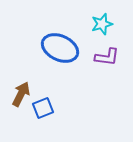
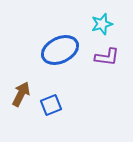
blue ellipse: moved 2 px down; rotated 51 degrees counterclockwise
blue square: moved 8 px right, 3 px up
